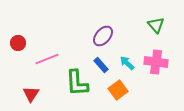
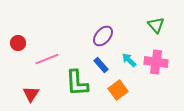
cyan arrow: moved 2 px right, 3 px up
